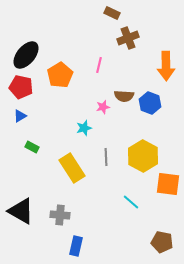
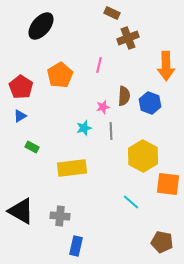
black ellipse: moved 15 px right, 29 px up
red pentagon: rotated 20 degrees clockwise
brown semicircle: rotated 90 degrees counterclockwise
gray line: moved 5 px right, 26 px up
yellow rectangle: rotated 64 degrees counterclockwise
gray cross: moved 1 px down
